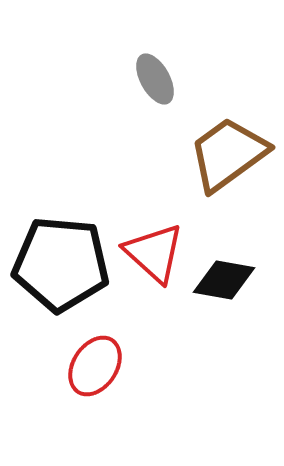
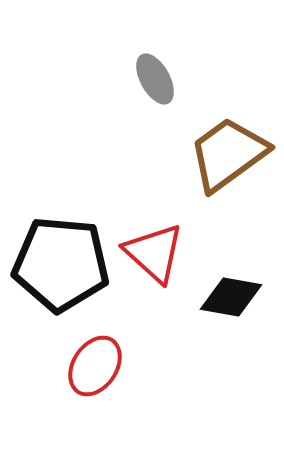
black diamond: moved 7 px right, 17 px down
